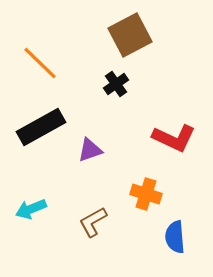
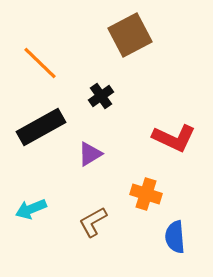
black cross: moved 15 px left, 12 px down
purple triangle: moved 4 px down; rotated 12 degrees counterclockwise
